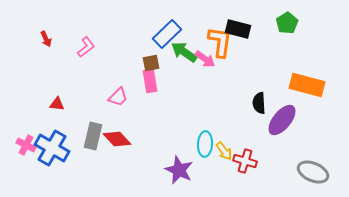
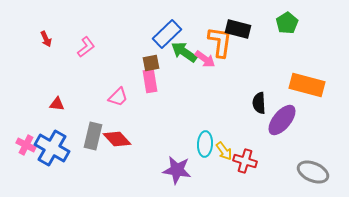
purple star: moved 2 px left; rotated 16 degrees counterclockwise
